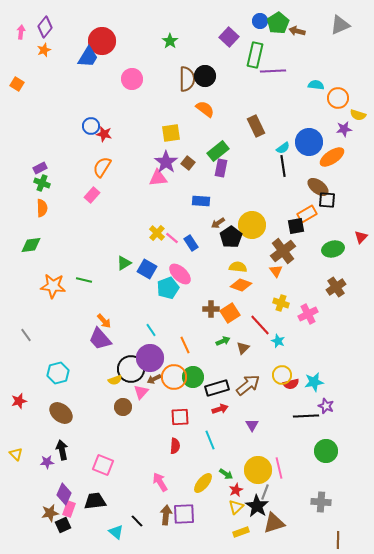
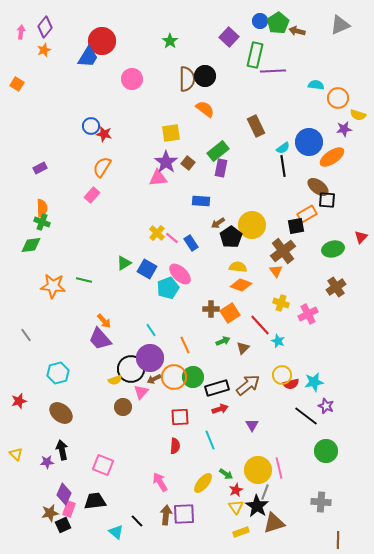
green cross at (42, 183): moved 39 px down
black line at (306, 416): rotated 40 degrees clockwise
yellow triangle at (236, 507): rotated 21 degrees counterclockwise
